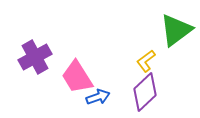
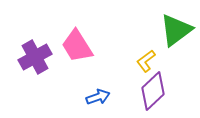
pink trapezoid: moved 31 px up
purple diamond: moved 8 px right, 1 px up
